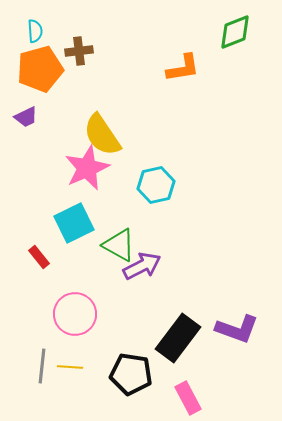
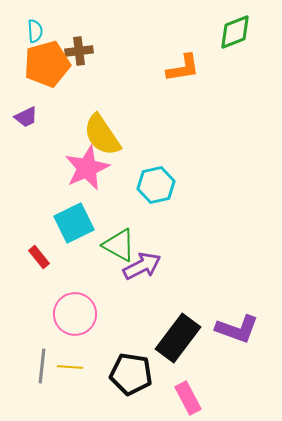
orange pentagon: moved 7 px right, 5 px up
